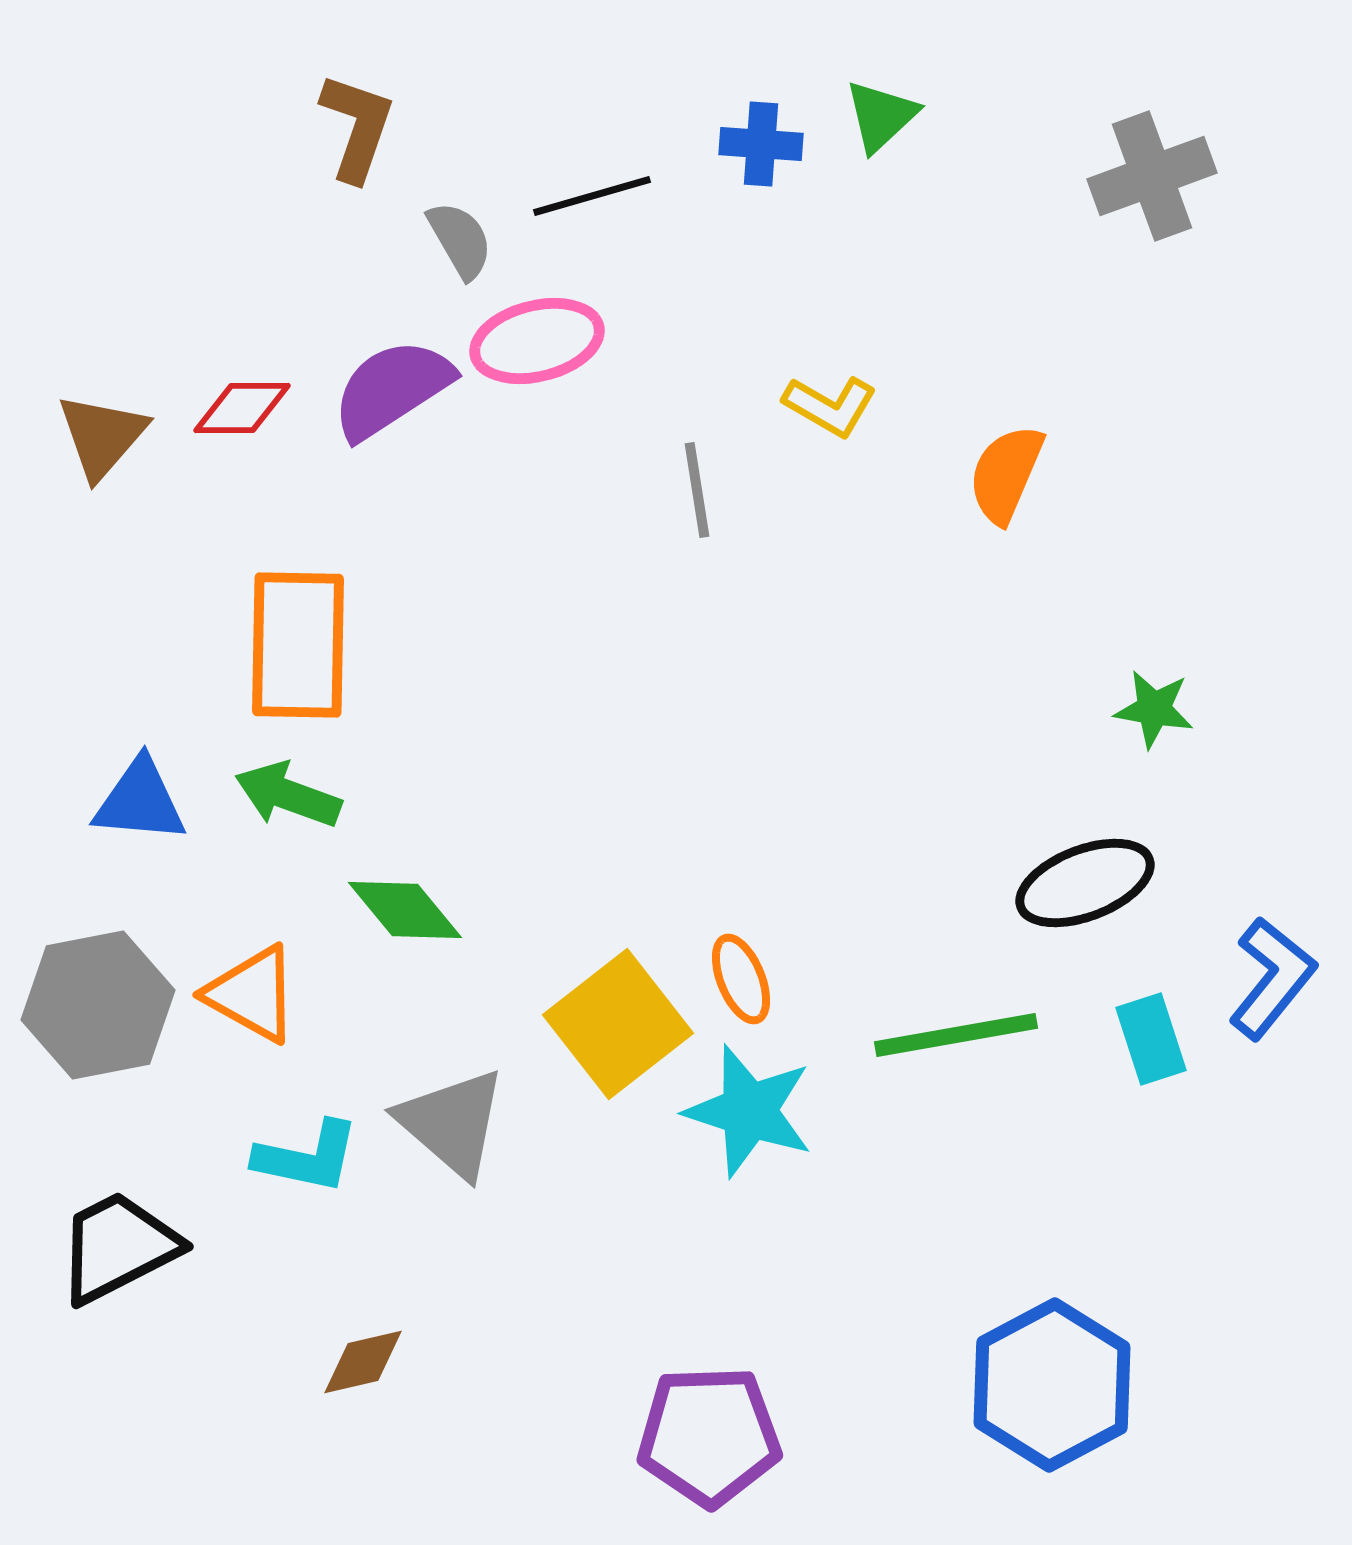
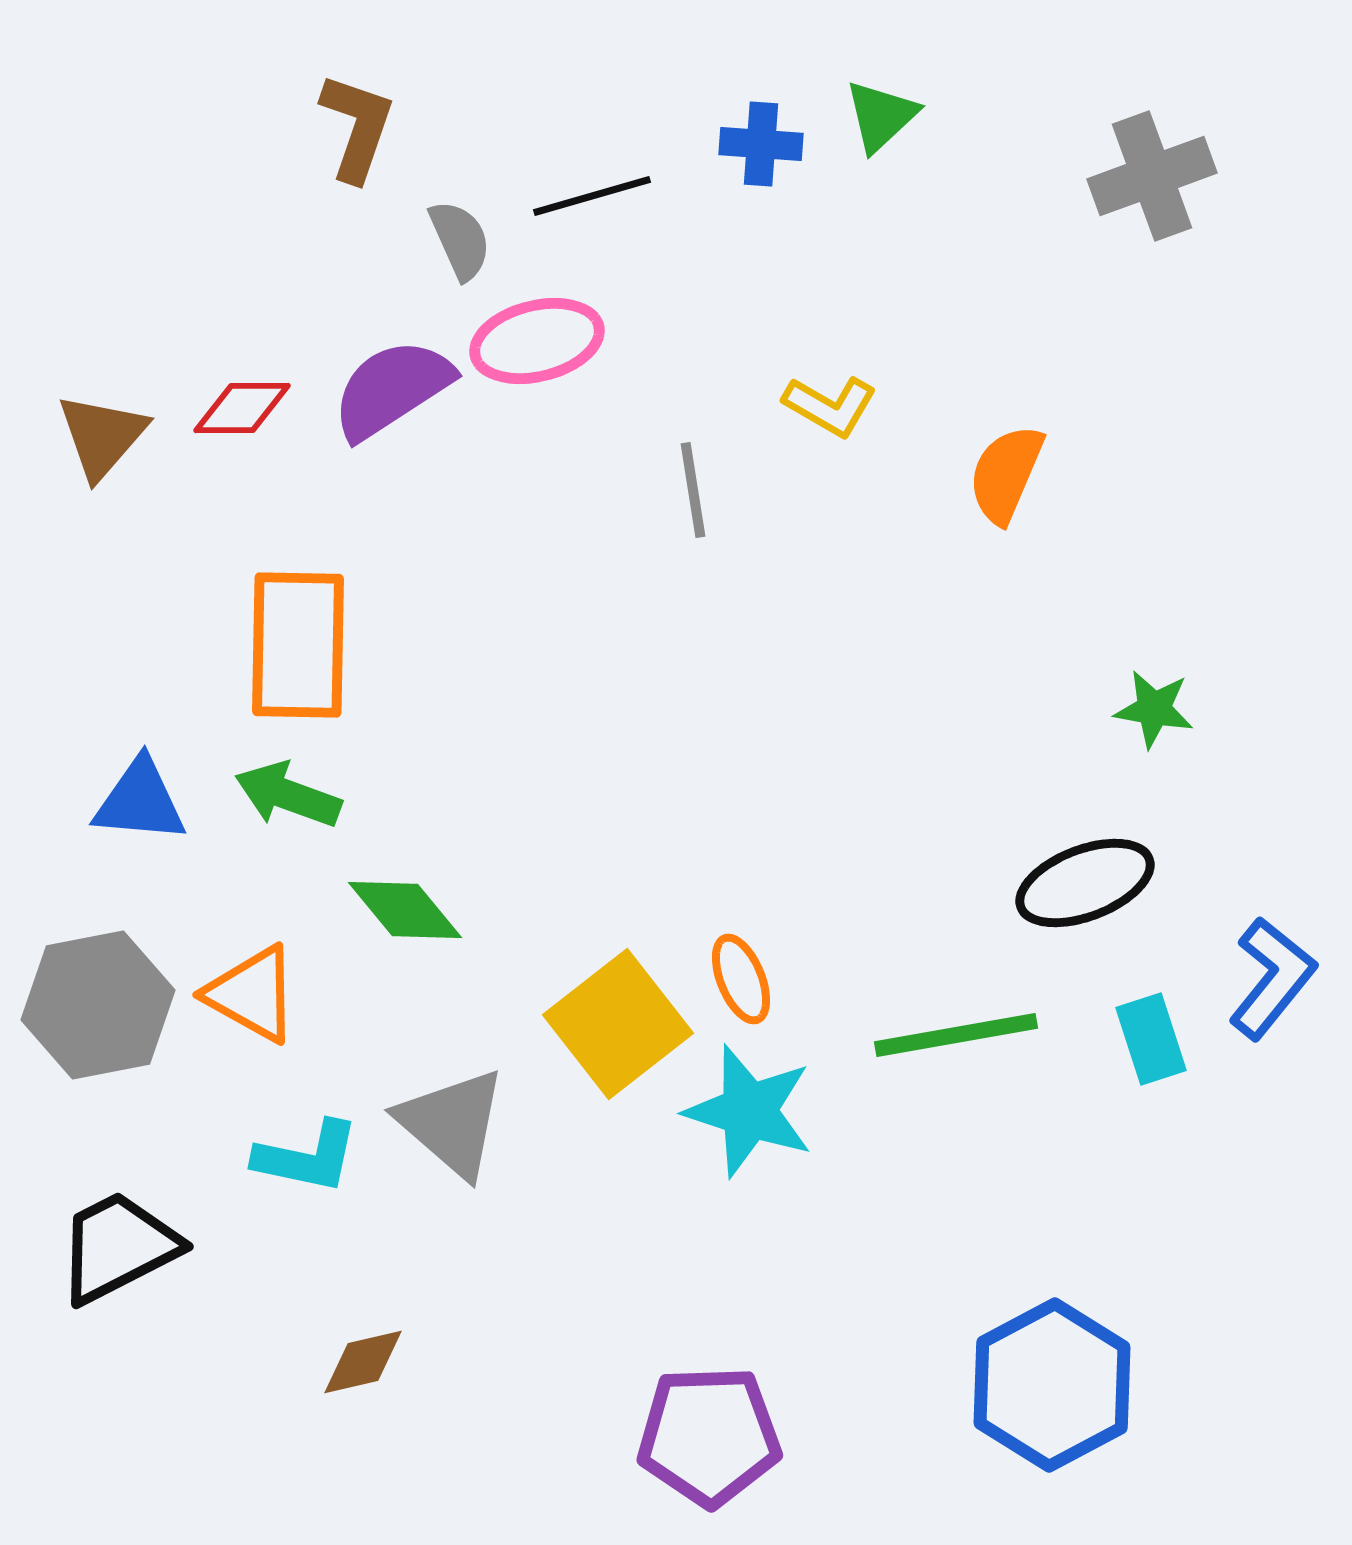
gray semicircle: rotated 6 degrees clockwise
gray line: moved 4 px left
